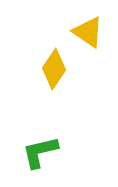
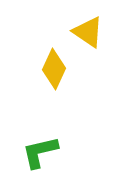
yellow diamond: rotated 9 degrees counterclockwise
